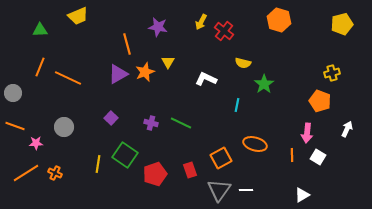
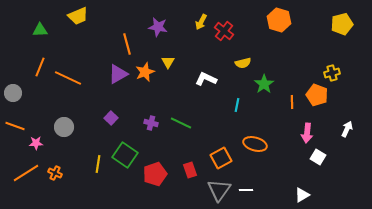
yellow semicircle at (243, 63): rotated 28 degrees counterclockwise
orange pentagon at (320, 101): moved 3 px left, 6 px up
orange line at (292, 155): moved 53 px up
